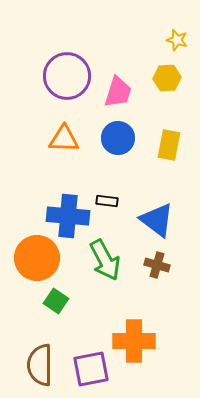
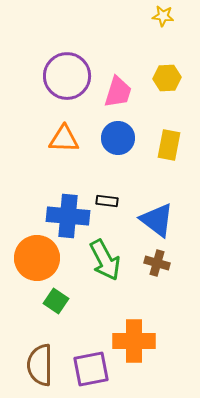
yellow star: moved 14 px left, 24 px up; rotated 10 degrees counterclockwise
brown cross: moved 2 px up
